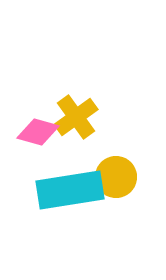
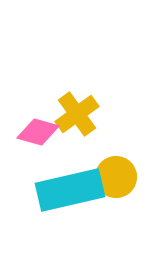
yellow cross: moved 1 px right, 3 px up
cyan rectangle: rotated 4 degrees counterclockwise
